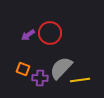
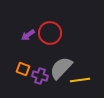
purple cross: moved 2 px up; rotated 14 degrees clockwise
